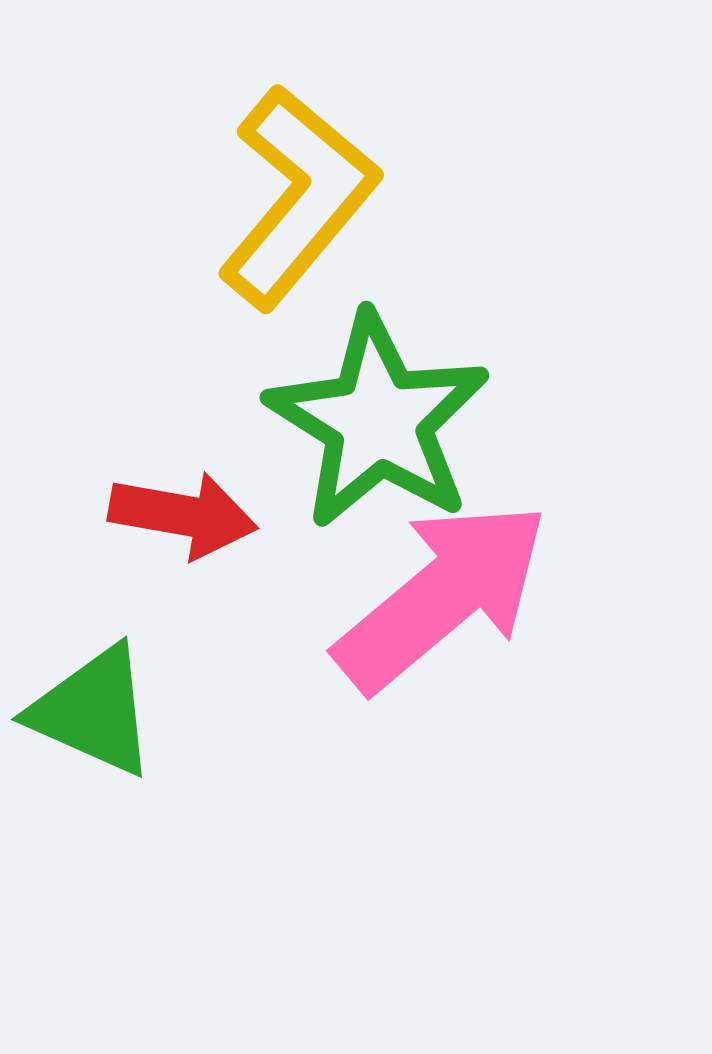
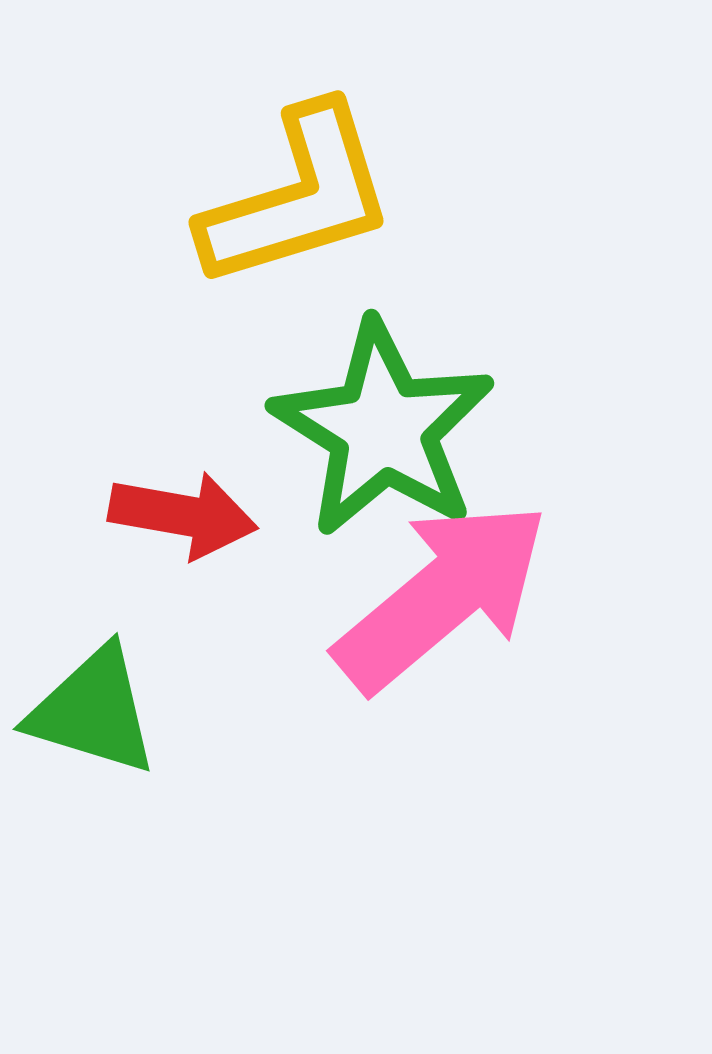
yellow L-shape: rotated 33 degrees clockwise
green star: moved 5 px right, 8 px down
green triangle: rotated 7 degrees counterclockwise
